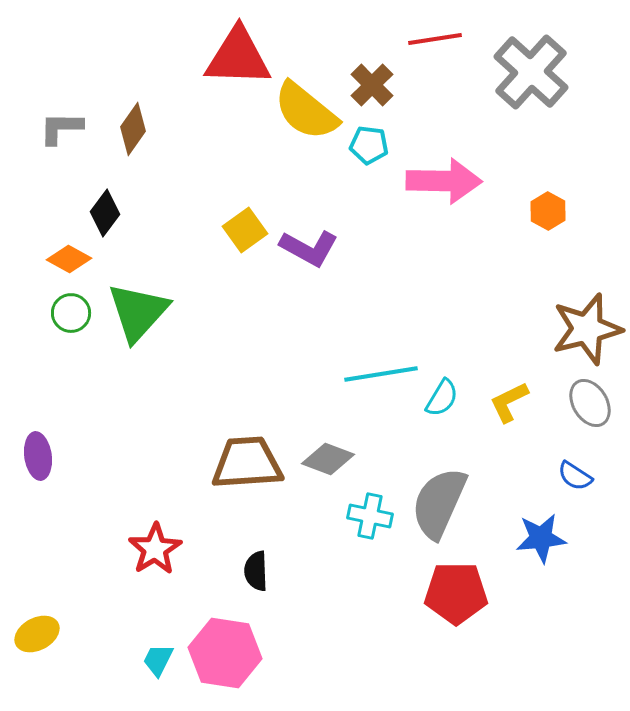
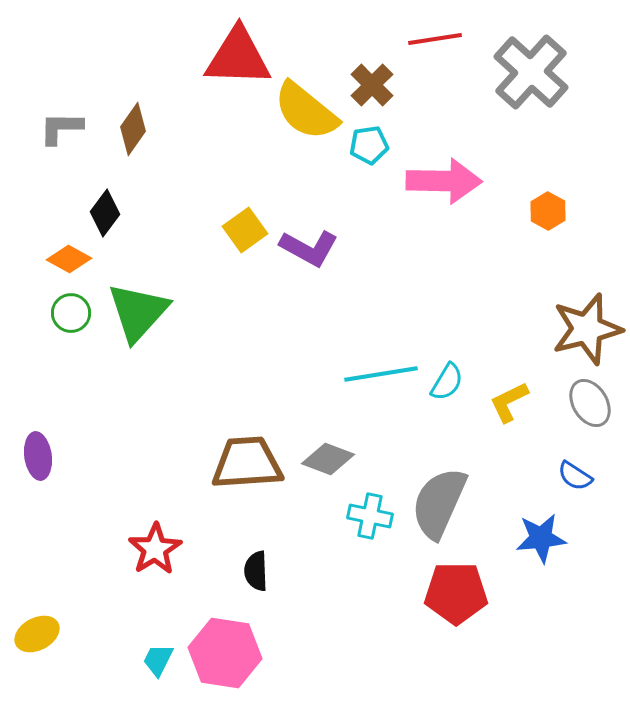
cyan pentagon: rotated 15 degrees counterclockwise
cyan semicircle: moved 5 px right, 16 px up
